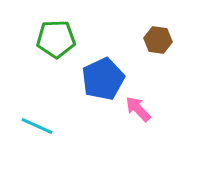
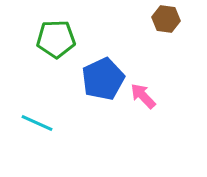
brown hexagon: moved 8 px right, 21 px up
pink arrow: moved 5 px right, 13 px up
cyan line: moved 3 px up
